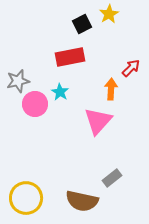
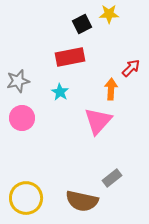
yellow star: rotated 30 degrees clockwise
pink circle: moved 13 px left, 14 px down
